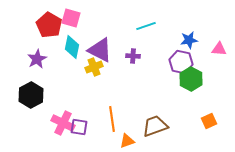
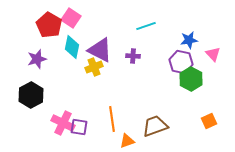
pink square: rotated 18 degrees clockwise
pink triangle: moved 6 px left, 5 px down; rotated 42 degrees clockwise
purple star: rotated 12 degrees clockwise
